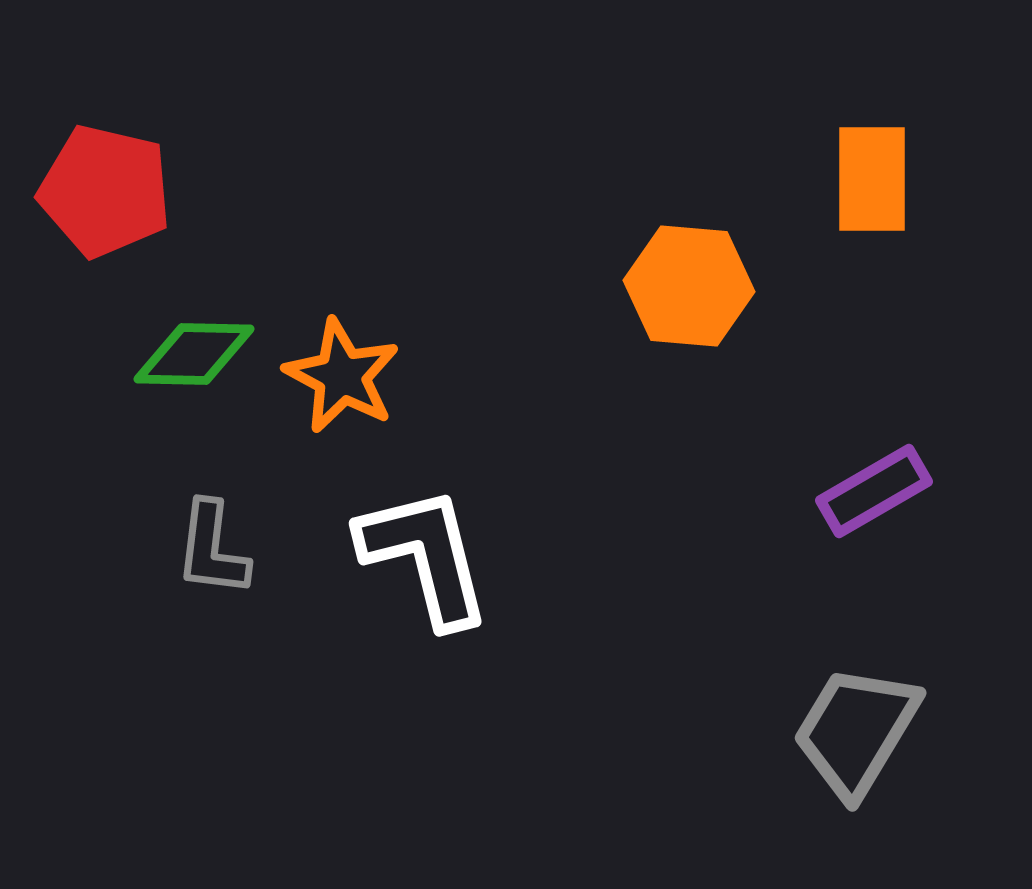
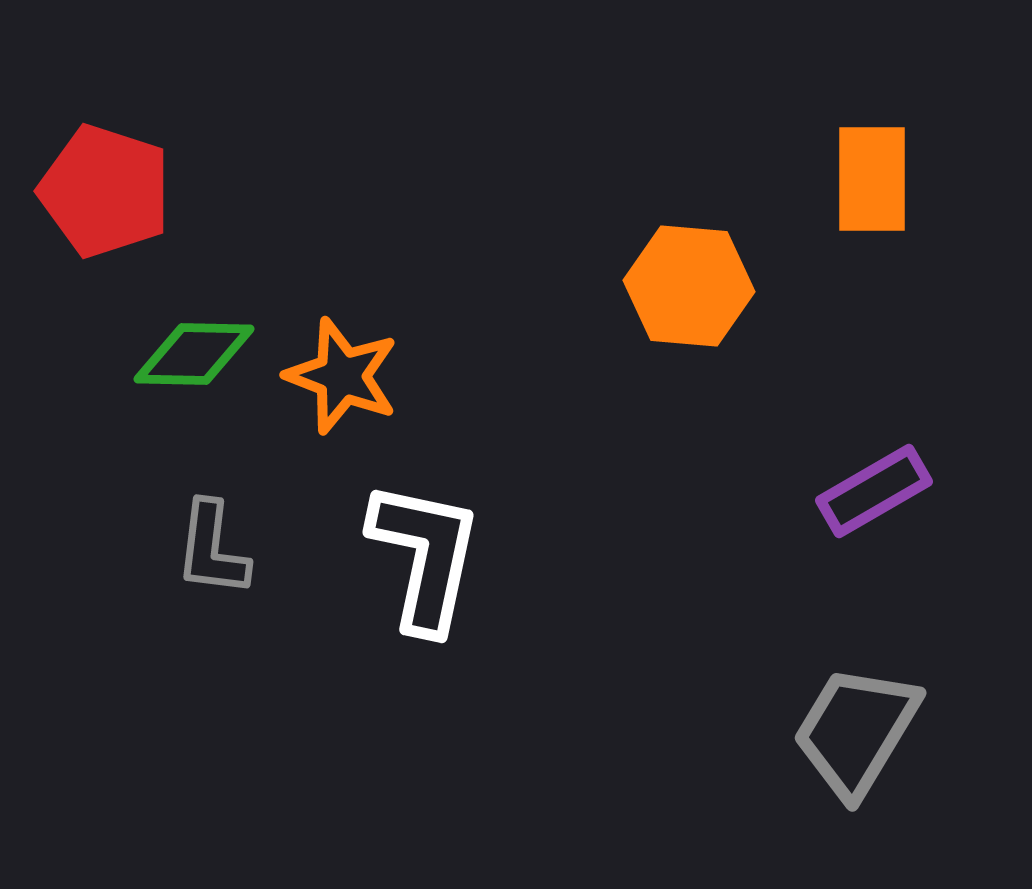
red pentagon: rotated 5 degrees clockwise
orange star: rotated 7 degrees counterclockwise
white L-shape: rotated 26 degrees clockwise
